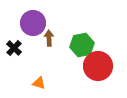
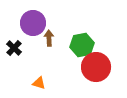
red circle: moved 2 px left, 1 px down
